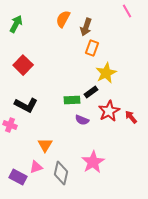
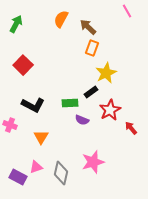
orange semicircle: moved 2 px left
brown arrow: moved 2 px right; rotated 114 degrees clockwise
green rectangle: moved 2 px left, 3 px down
black L-shape: moved 7 px right
red star: moved 1 px right, 1 px up
red arrow: moved 11 px down
orange triangle: moved 4 px left, 8 px up
pink star: rotated 15 degrees clockwise
